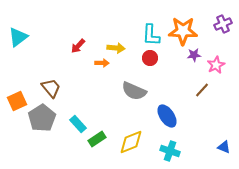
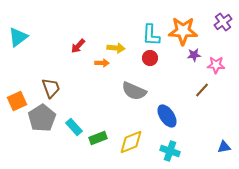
purple cross: moved 2 px up; rotated 12 degrees counterclockwise
pink star: rotated 30 degrees clockwise
brown trapezoid: rotated 20 degrees clockwise
cyan rectangle: moved 4 px left, 3 px down
green rectangle: moved 1 px right, 1 px up; rotated 12 degrees clockwise
blue triangle: rotated 32 degrees counterclockwise
